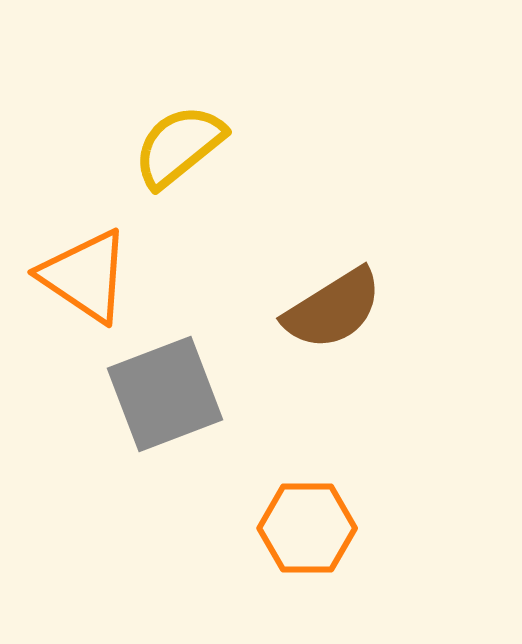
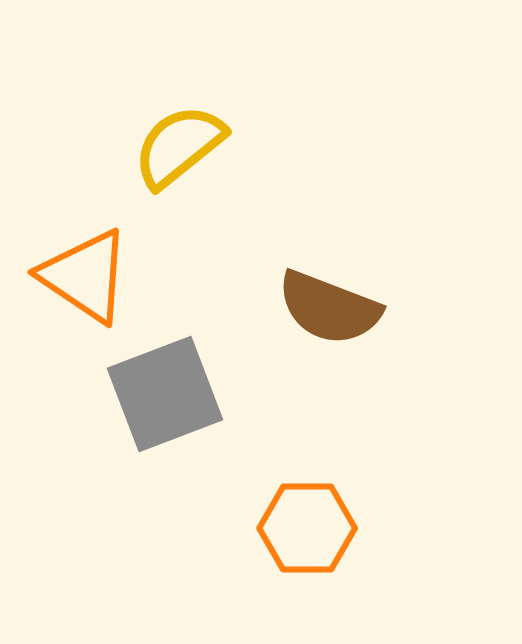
brown semicircle: moved 4 px left, 1 px up; rotated 53 degrees clockwise
